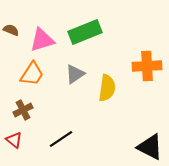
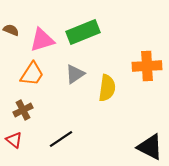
green rectangle: moved 2 px left
